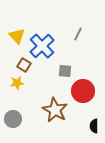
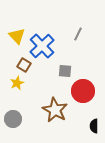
yellow star: rotated 16 degrees counterclockwise
